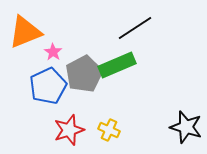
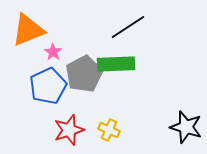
black line: moved 7 px left, 1 px up
orange triangle: moved 3 px right, 2 px up
green rectangle: moved 1 px left, 1 px up; rotated 21 degrees clockwise
